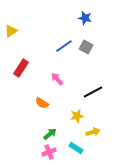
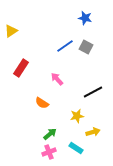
blue line: moved 1 px right
